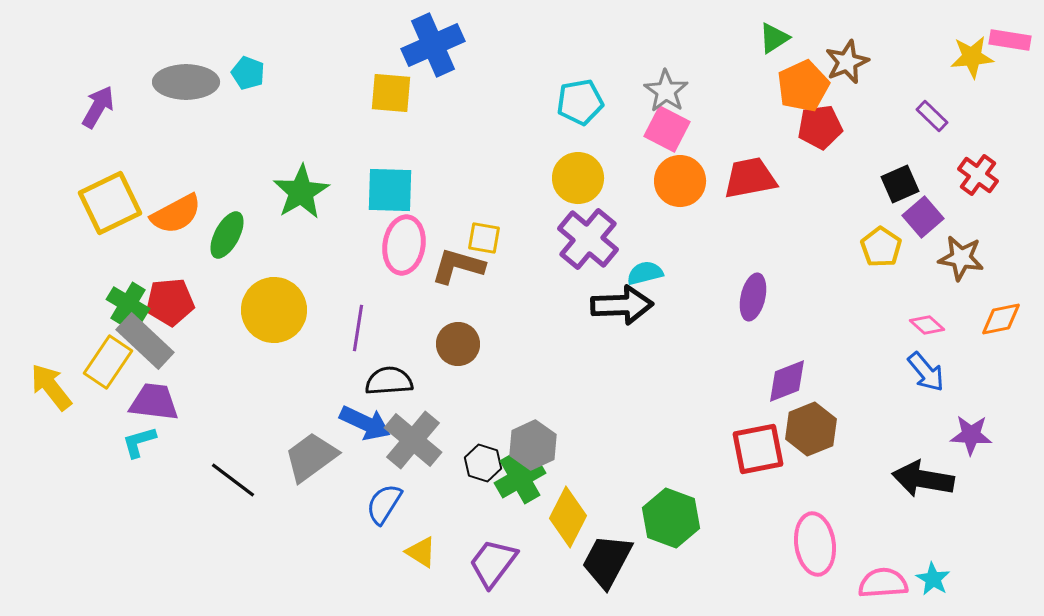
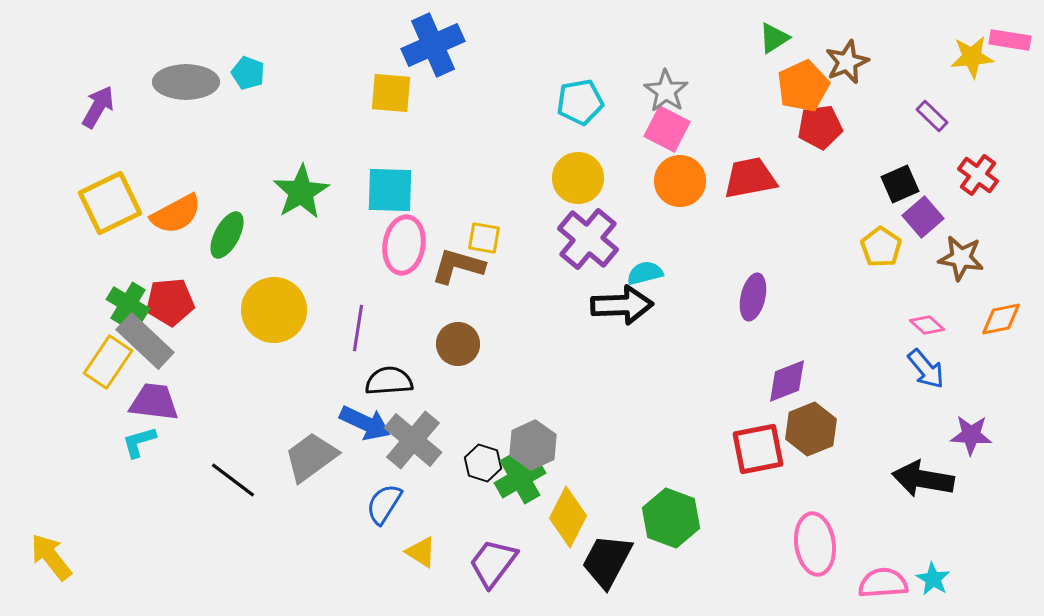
blue arrow at (926, 372): moved 3 px up
yellow arrow at (51, 387): moved 170 px down
